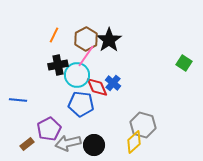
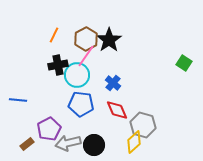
red diamond: moved 20 px right, 23 px down
